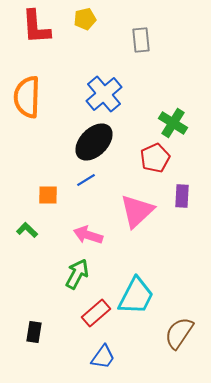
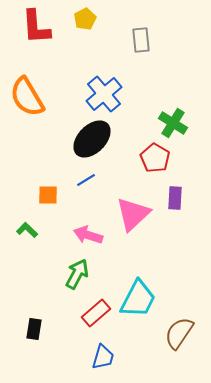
yellow pentagon: rotated 15 degrees counterclockwise
orange semicircle: rotated 33 degrees counterclockwise
black ellipse: moved 2 px left, 3 px up
red pentagon: rotated 16 degrees counterclockwise
purple rectangle: moved 7 px left, 2 px down
pink triangle: moved 4 px left, 3 px down
cyan trapezoid: moved 2 px right, 3 px down
black rectangle: moved 3 px up
blue trapezoid: rotated 20 degrees counterclockwise
